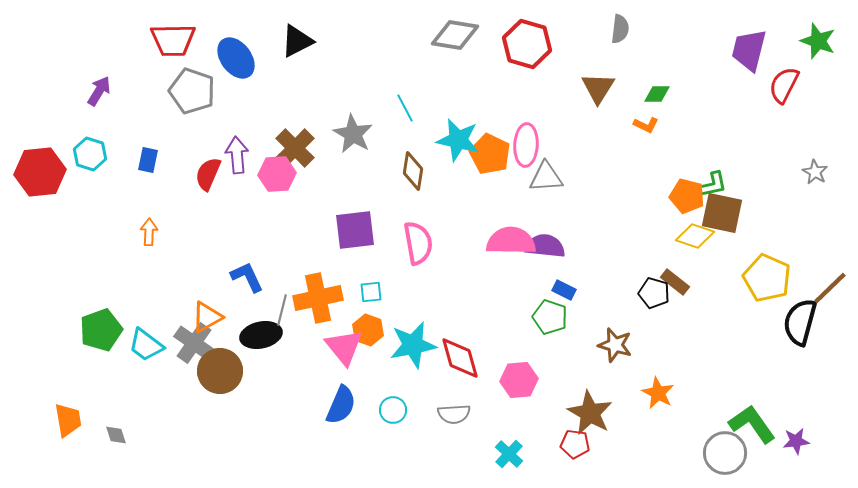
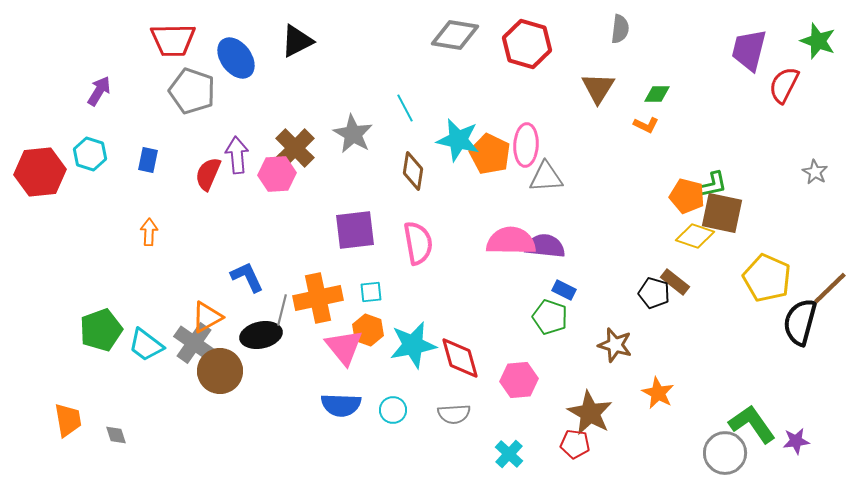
blue semicircle at (341, 405): rotated 69 degrees clockwise
